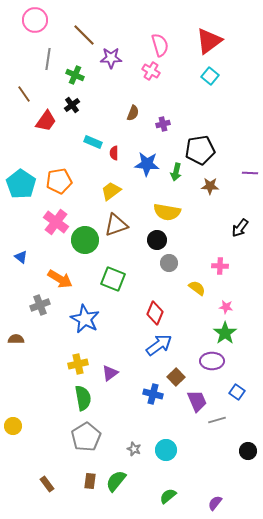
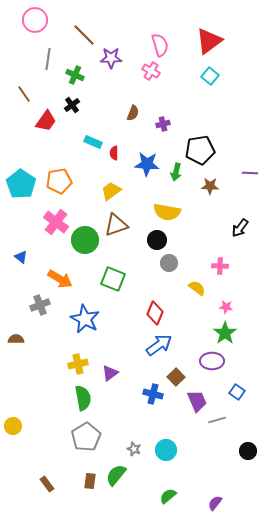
green semicircle at (116, 481): moved 6 px up
